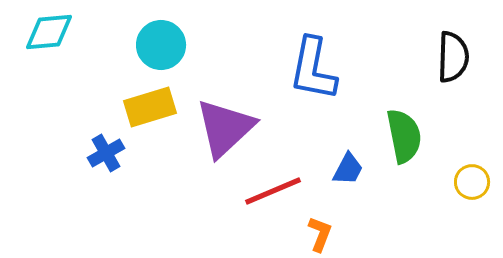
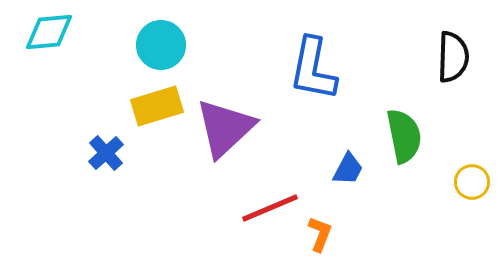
yellow rectangle: moved 7 px right, 1 px up
blue cross: rotated 12 degrees counterclockwise
red line: moved 3 px left, 17 px down
